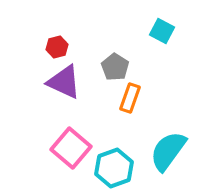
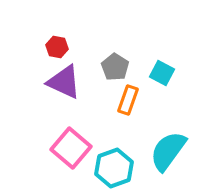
cyan square: moved 42 px down
red hexagon: rotated 25 degrees clockwise
orange rectangle: moved 2 px left, 2 px down
